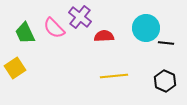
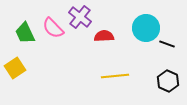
pink semicircle: moved 1 px left
black line: moved 1 px right, 1 px down; rotated 14 degrees clockwise
yellow line: moved 1 px right
black hexagon: moved 3 px right
